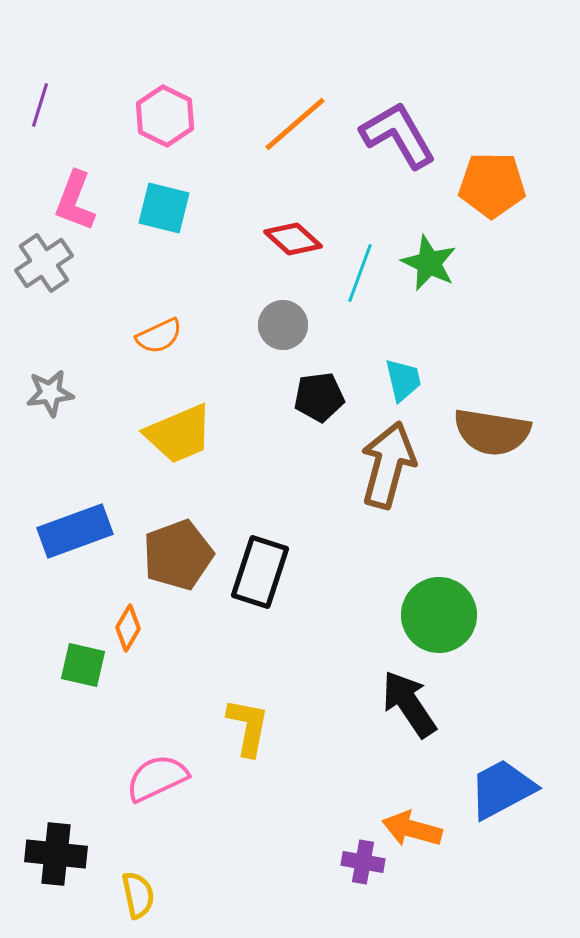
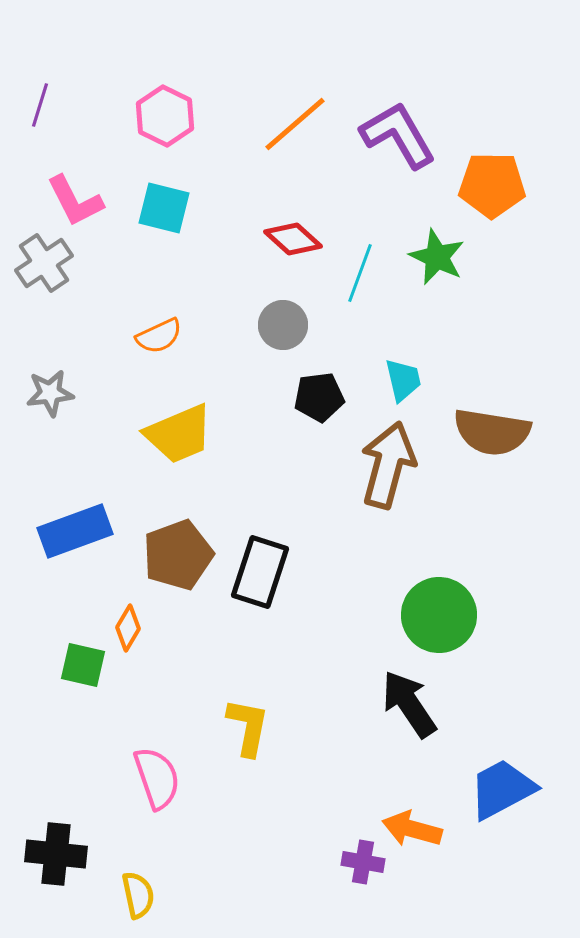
pink L-shape: rotated 48 degrees counterclockwise
green star: moved 8 px right, 6 px up
pink semicircle: rotated 96 degrees clockwise
